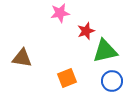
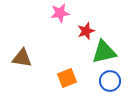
green triangle: moved 1 px left, 1 px down
blue circle: moved 2 px left
